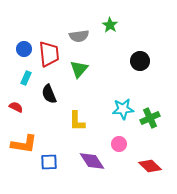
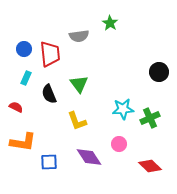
green star: moved 2 px up
red trapezoid: moved 1 px right
black circle: moved 19 px right, 11 px down
green triangle: moved 15 px down; rotated 18 degrees counterclockwise
yellow L-shape: rotated 20 degrees counterclockwise
orange L-shape: moved 1 px left, 2 px up
purple diamond: moved 3 px left, 4 px up
